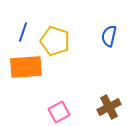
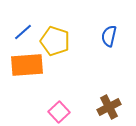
blue line: rotated 30 degrees clockwise
orange rectangle: moved 1 px right, 2 px up
pink square: rotated 15 degrees counterclockwise
